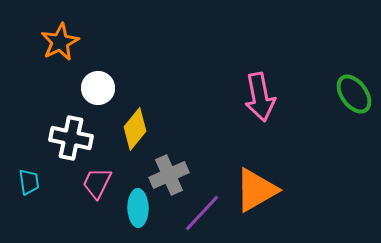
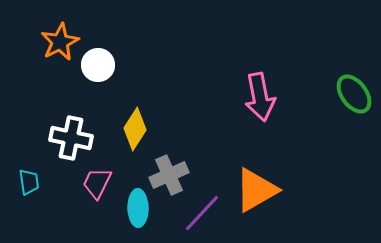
white circle: moved 23 px up
yellow diamond: rotated 6 degrees counterclockwise
